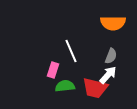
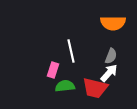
white line: rotated 10 degrees clockwise
white arrow: moved 1 px right, 2 px up
